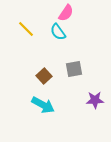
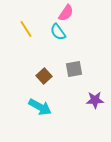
yellow line: rotated 12 degrees clockwise
cyan arrow: moved 3 px left, 2 px down
